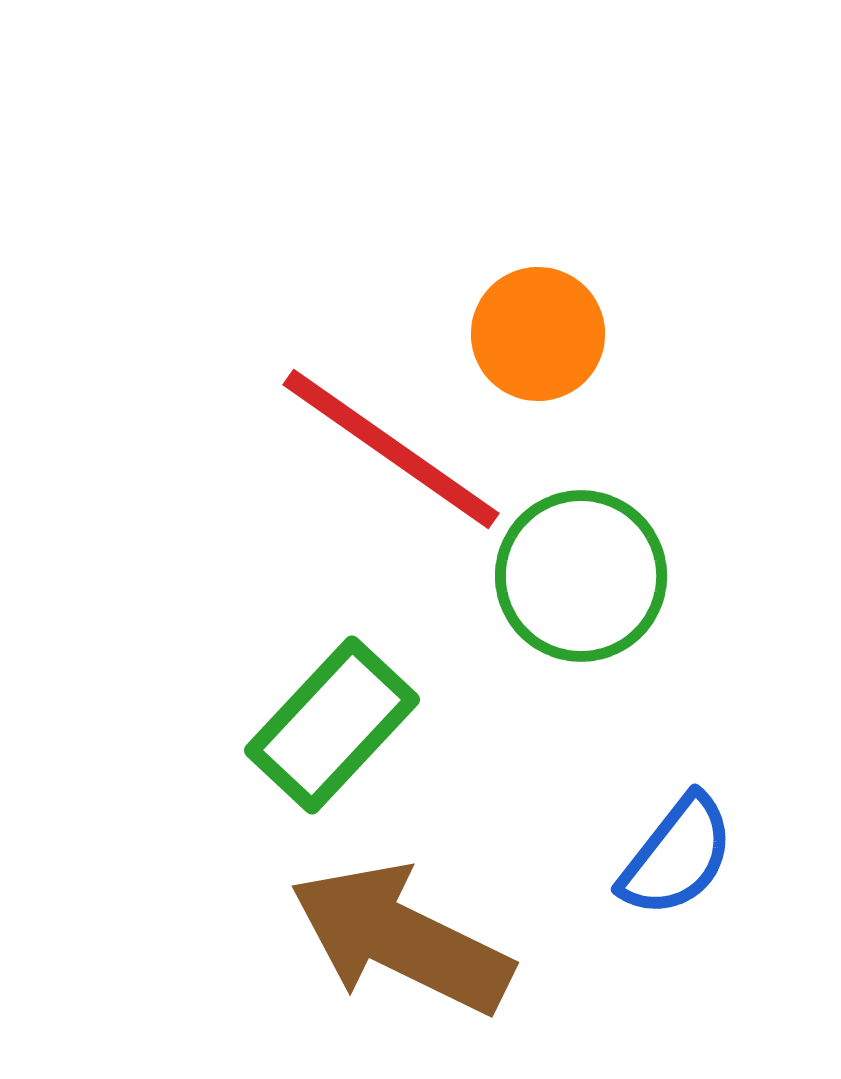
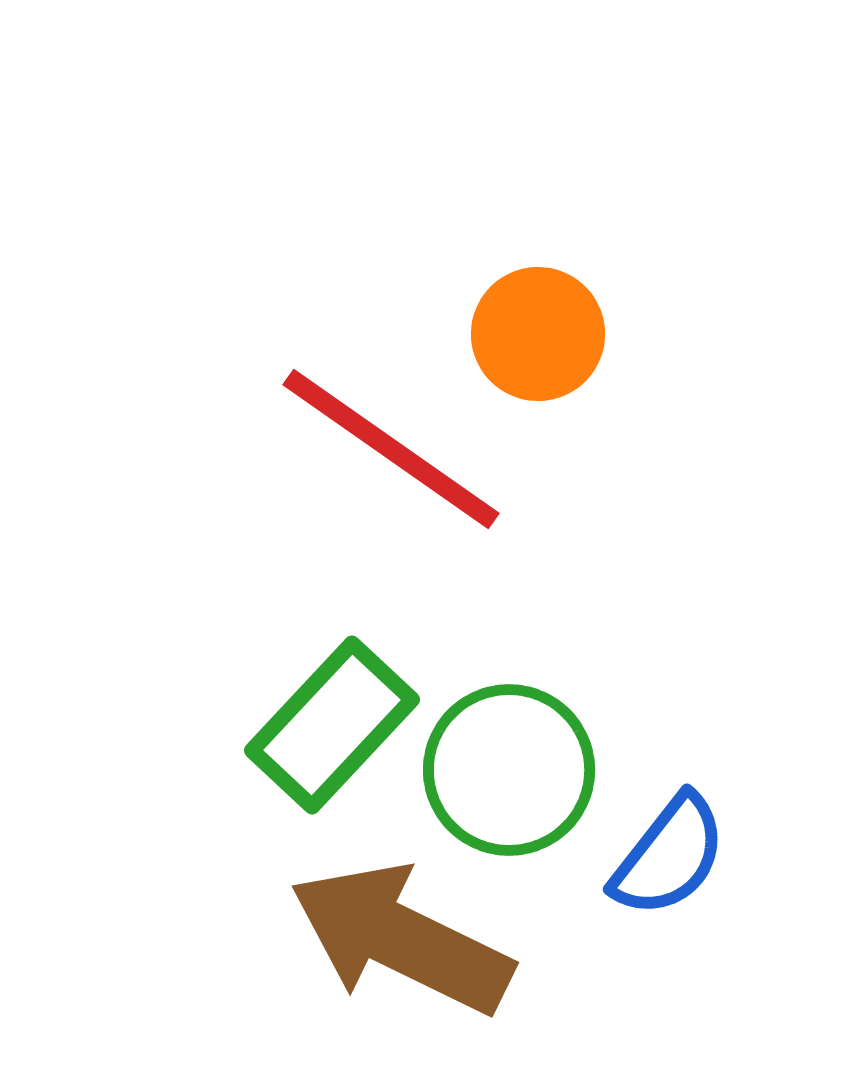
green circle: moved 72 px left, 194 px down
blue semicircle: moved 8 px left
